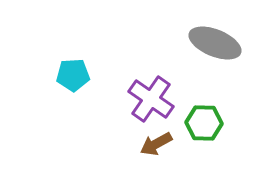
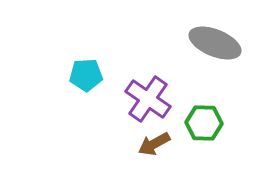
cyan pentagon: moved 13 px right
purple cross: moved 3 px left
brown arrow: moved 2 px left
